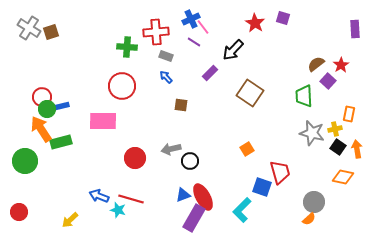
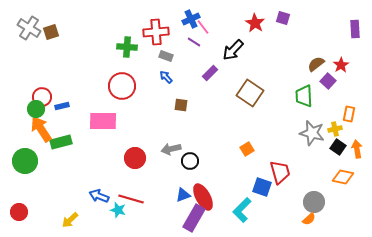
green circle at (47, 109): moved 11 px left
